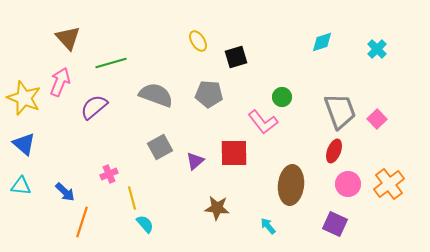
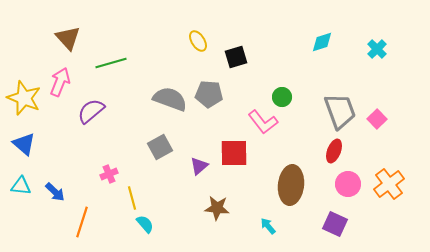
gray semicircle: moved 14 px right, 4 px down
purple semicircle: moved 3 px left, 4 px down
purple triangle: moved 4 px right, 5 px down
blue arrow: moved 10 px left
